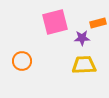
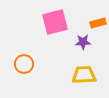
purple star: moved 1 px right, 4 px down
orange circle: moved 2 px right, 3 px down
yellow trapezoid: moved 10 px down
